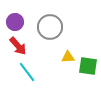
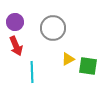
gray circle: moved 3 px right, 1 px down
red arrow: moved 2 px left; rotated 18 degrees clockwise
yellow triangle: moved 2 px down; rotated 24 degrees counterclockwise
cyan line: moved 5 px right; rotated 35 degrees clockwise
